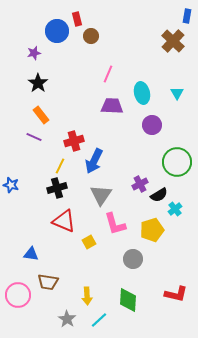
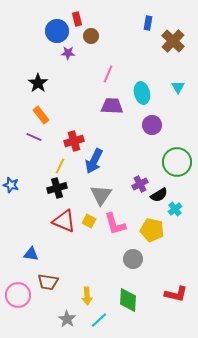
blue rectangle: moved 39 px left, 7 px down
purple star: moved 34 px right; rotated 16 degrees clockwise
cyan triangle: moved 1 px right, 6 px up
yellow pentagon: rotated 30 degrees clockwise
yellow square: moved 21 px up; rotated 32 degrees counterclockwise
